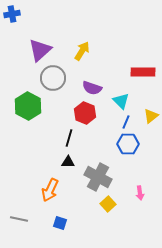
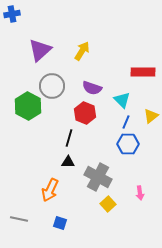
gray circle: moved 1 px left, 8 px down
cyan triangle: moved 1 px right, 1 px up
